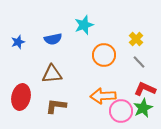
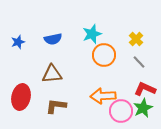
cyan star: moved 8 px right, 9 px down
